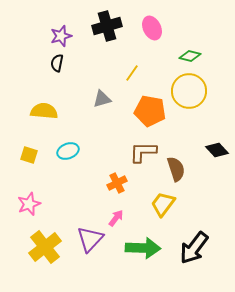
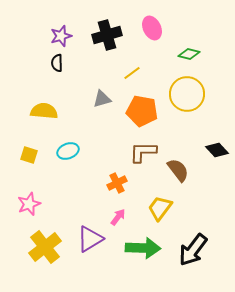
black cross: moved 9 px down
green diamond: moved 1 px left, 2 px up
black semicircle: rotated 12 degrees counterclockwise
yellow line: rotated 18 degrees clockwise
yellow circle: moved 2 px left, 3 px down
orange pentagon: moved 8 px left
brown semicircle: moved 2 px right, 1 px down; rotated 20 degrees counterclockwise
yellow trapezoid: moved 3 px left, 4 px down
pink arrow: moved 2 px right, 1 px up
purple triangle: rotated 16 degrees clockwise
black arrow: moved 1 px left, 2 px down
